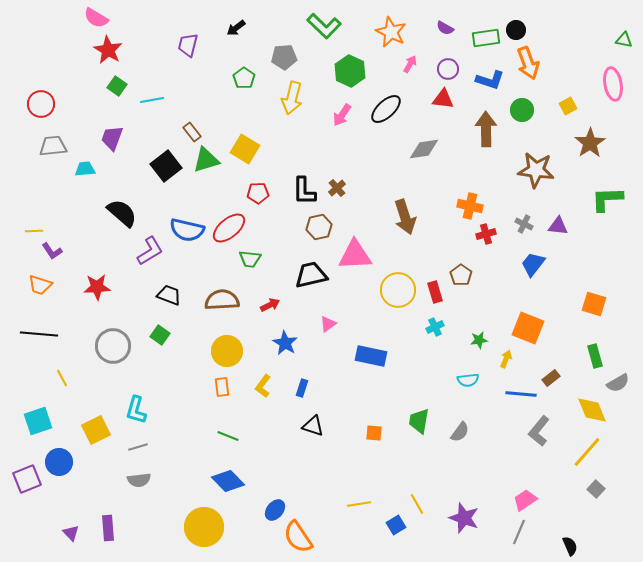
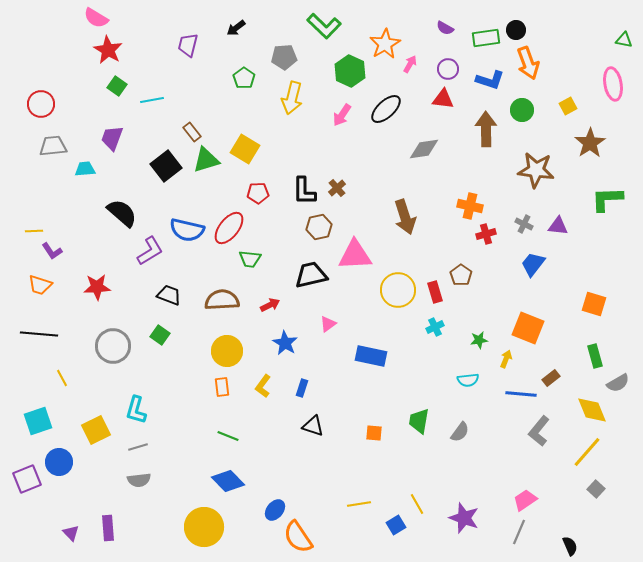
orange star at (391, 32): moved 6 px left, 12 px down; rotated 16 degrees clockwise
red ellipse at (229, 228): rotated 12 degrees counterclockwise
